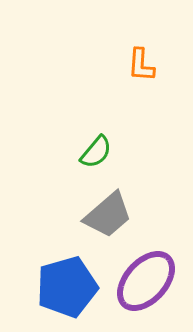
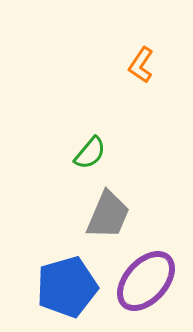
orange L-shape: rotated 30 degrees clockwise
green semicircle: moved 6 px left, 1 px down
gray trapezoid: rotated 26 degrees counterclockwise
